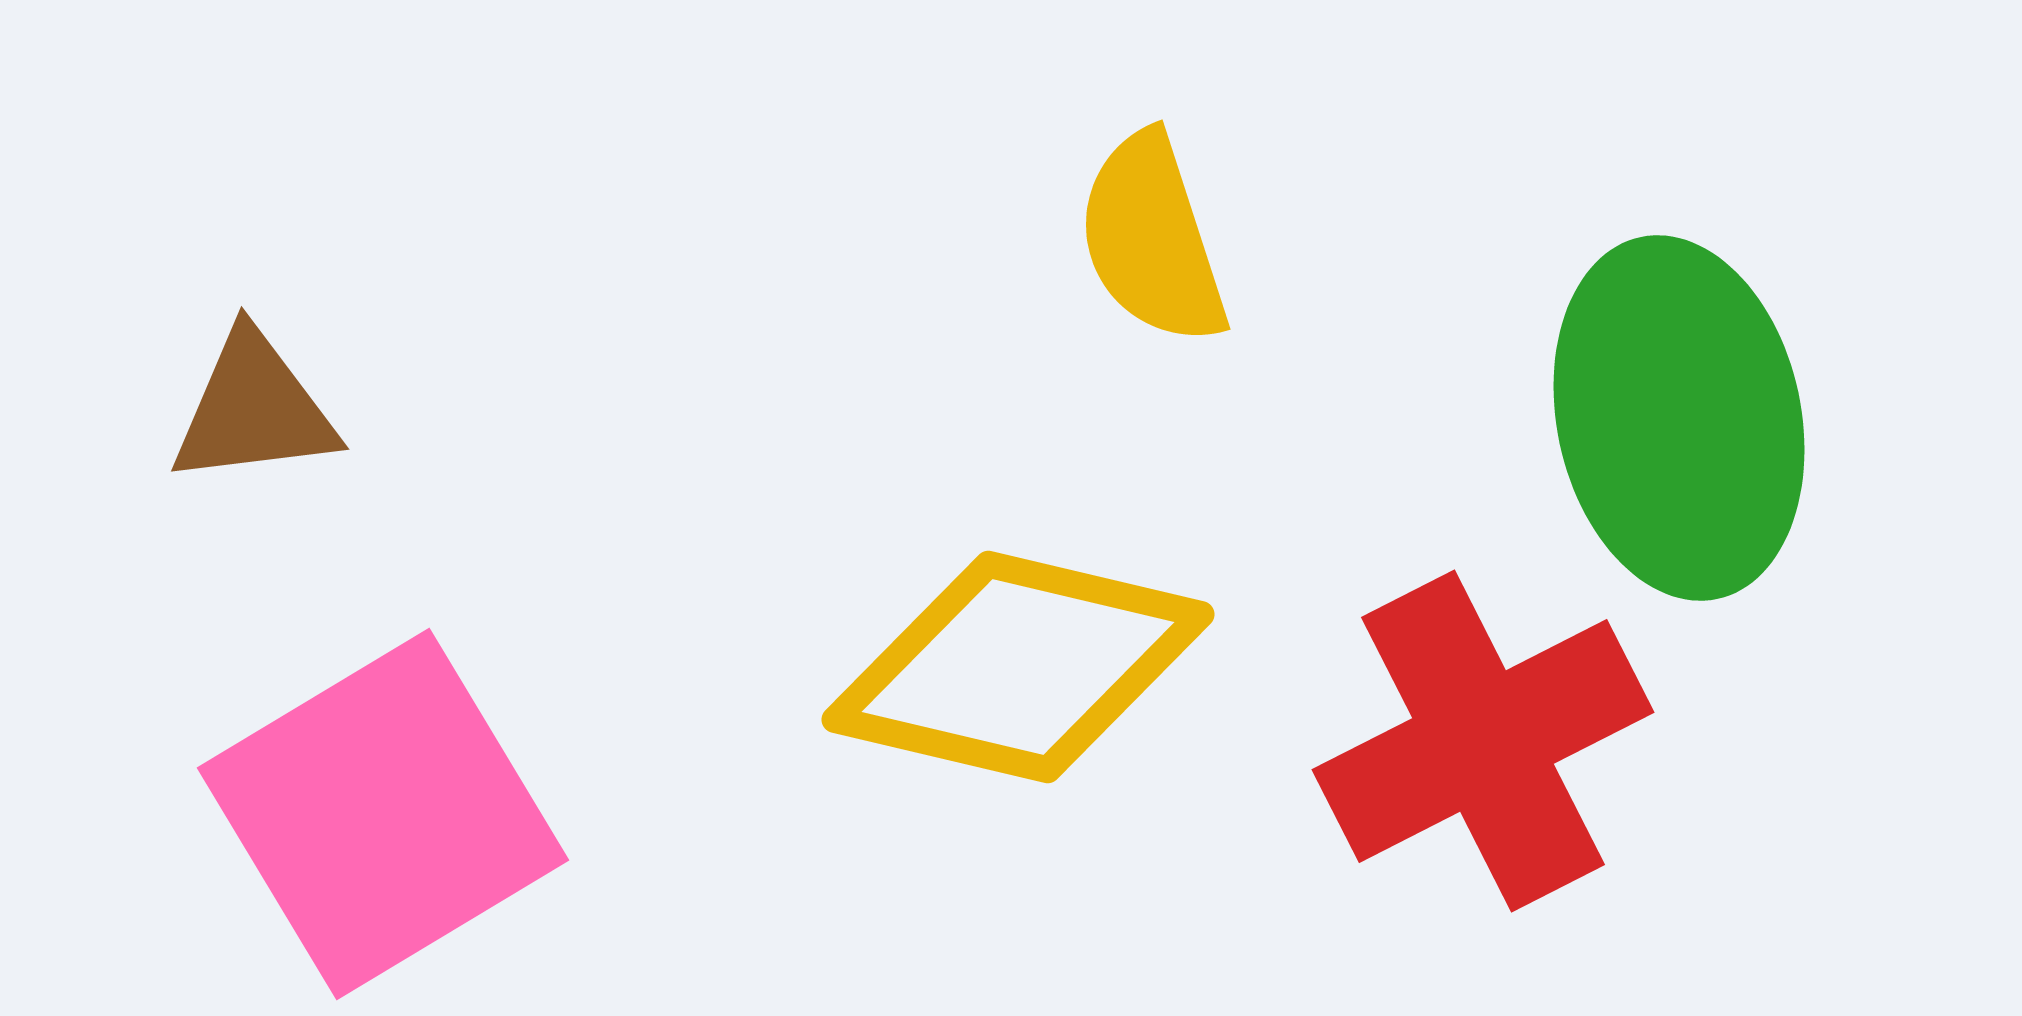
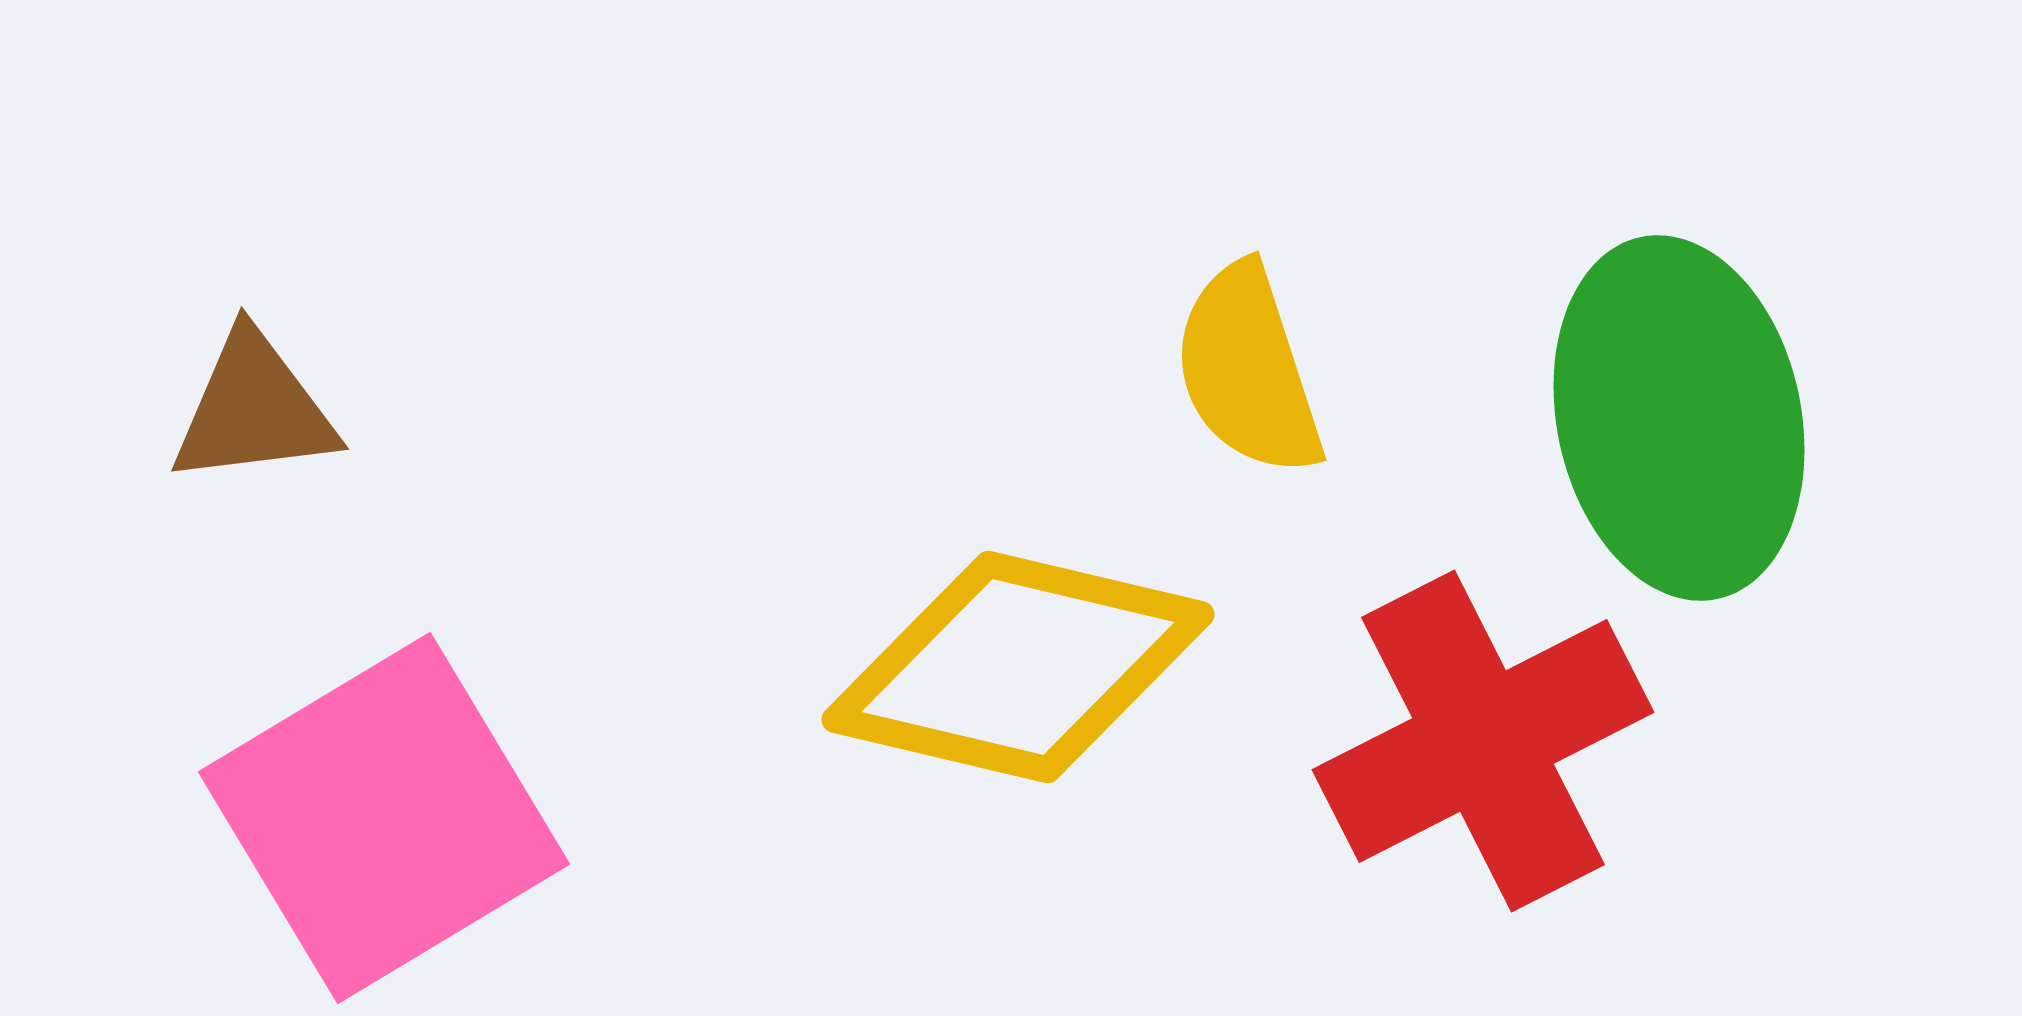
yellow semicircle: moved 96 px right, 131 px down
pink square: moved 1 px right, 4 px down
